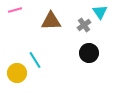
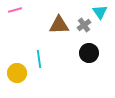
brown triangle: moved 8 px right, 4 px down
cyan line: moved 4 px right, 1 px up; rotated 24 degrees clockwise
